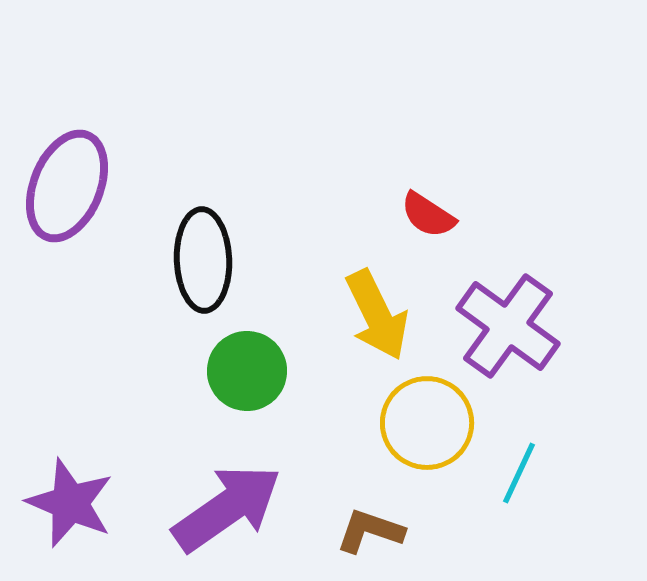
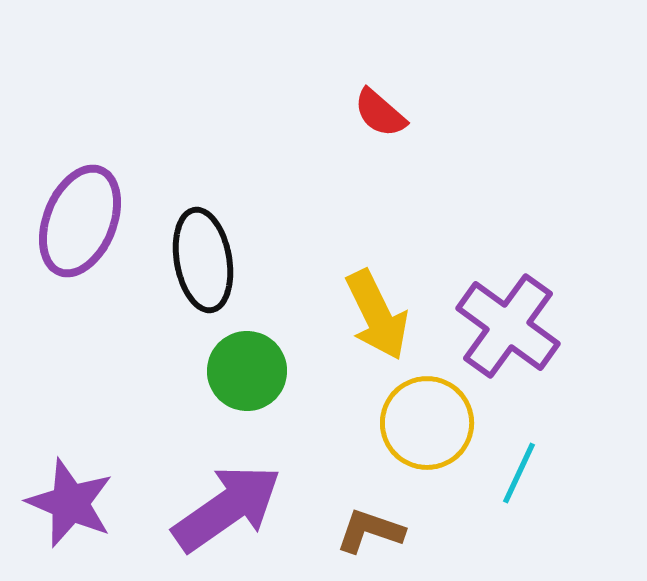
purple ellipse: moved 13 px right, 35 px down
red semicircle: moved 48 px left, 102 px up; rotated 8 degrees clockwise
black ellipse: rotated 8 degrees counterclockwise
